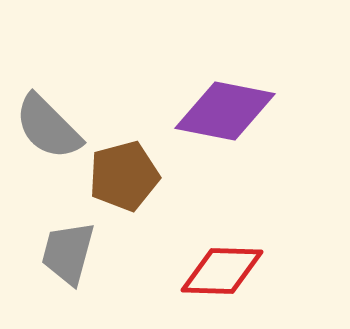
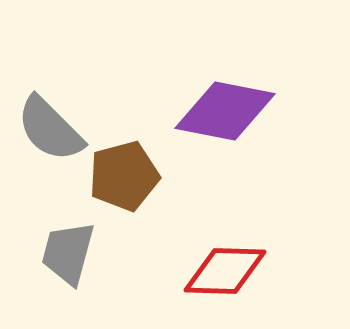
gray semicircle: moved 2 px right, 2 px down
red diamond: moved 3 px right
